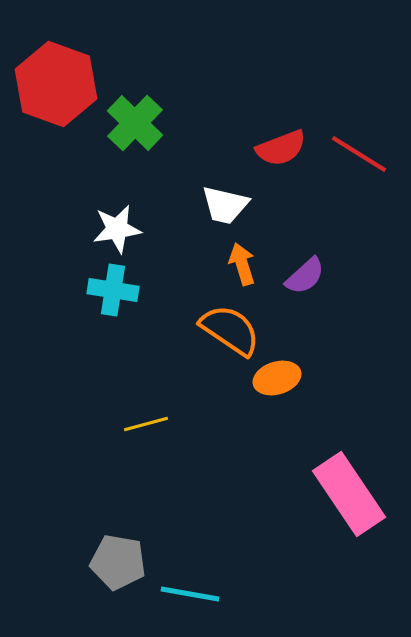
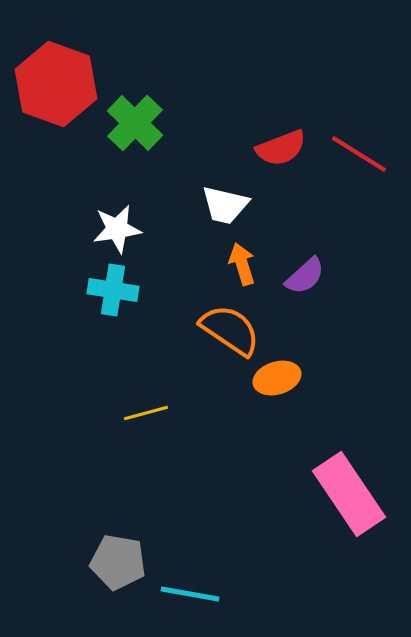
yellow line: moved 11 px up
